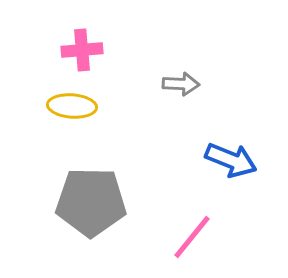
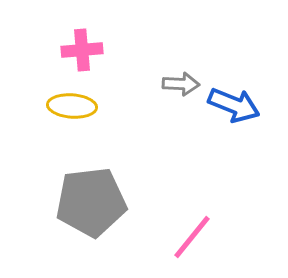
blue arrow: moved 3 px right, 55 px up
gray pentagon: rotated 8 degrees counterclockwise
